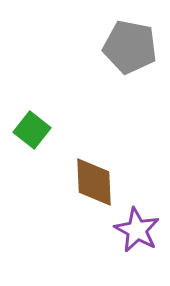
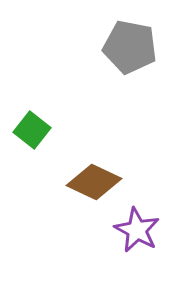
brown diamond: rotated 62 degrees counterclockwise
